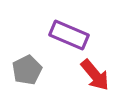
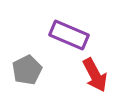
red arrow: rotated 12 degrees clockwise
